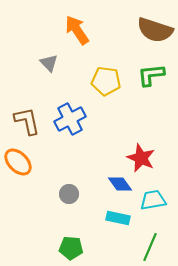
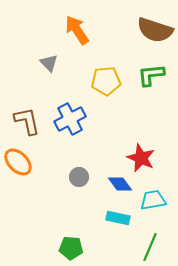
yellow pentagon: rotated 12 degrees counterclockwise
gray circle: moved 10 px right, 17 px up
